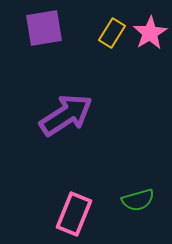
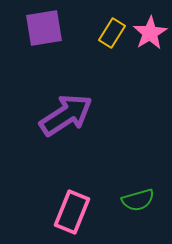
pink rectangle: moved 2 px left, 2 px up
